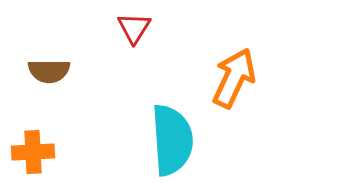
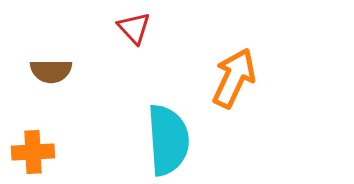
red triangle: rotated 15 degrees counterclockwise
brown semicircle: moved 2 px right
cyan semicircle: moved 4 px left
